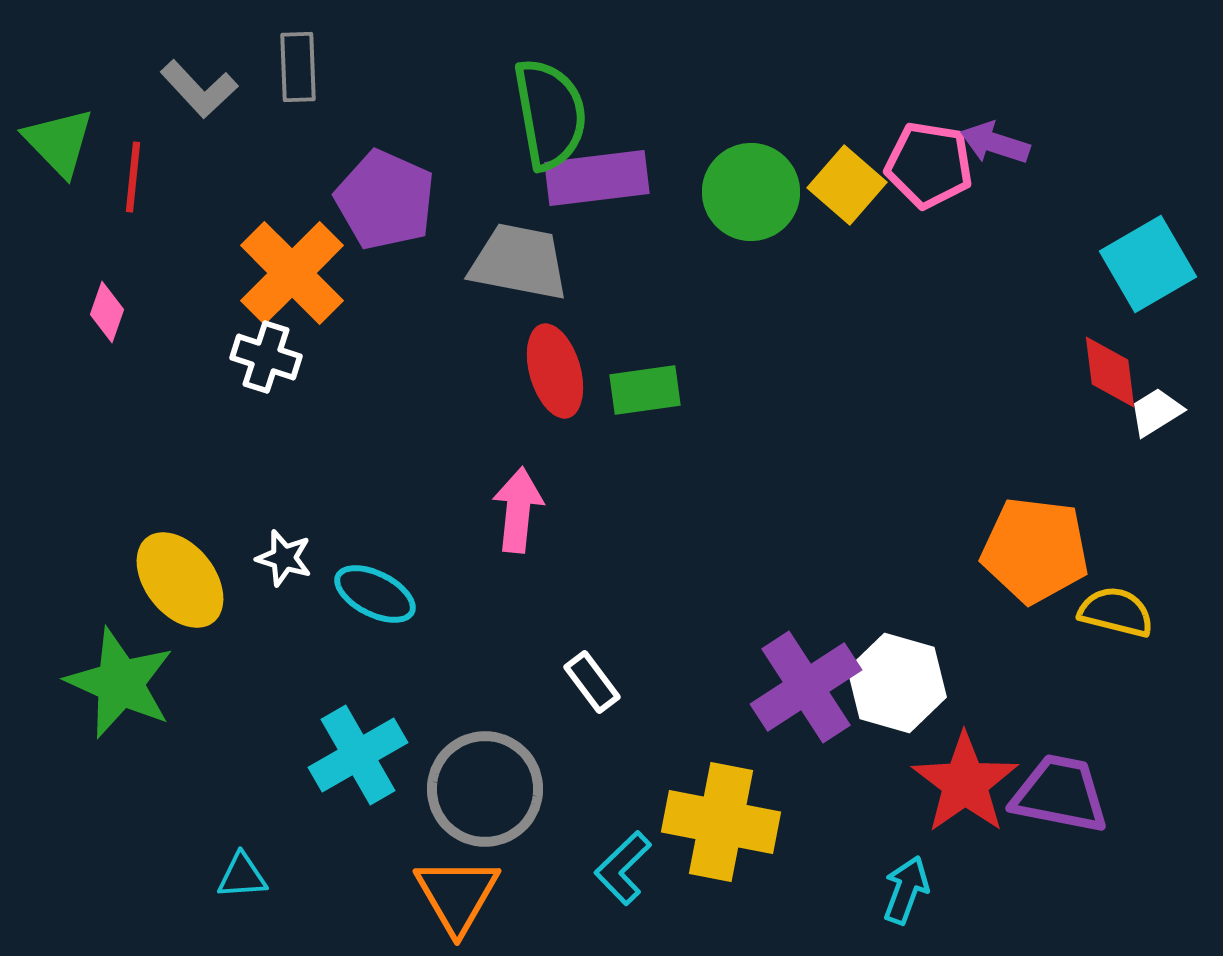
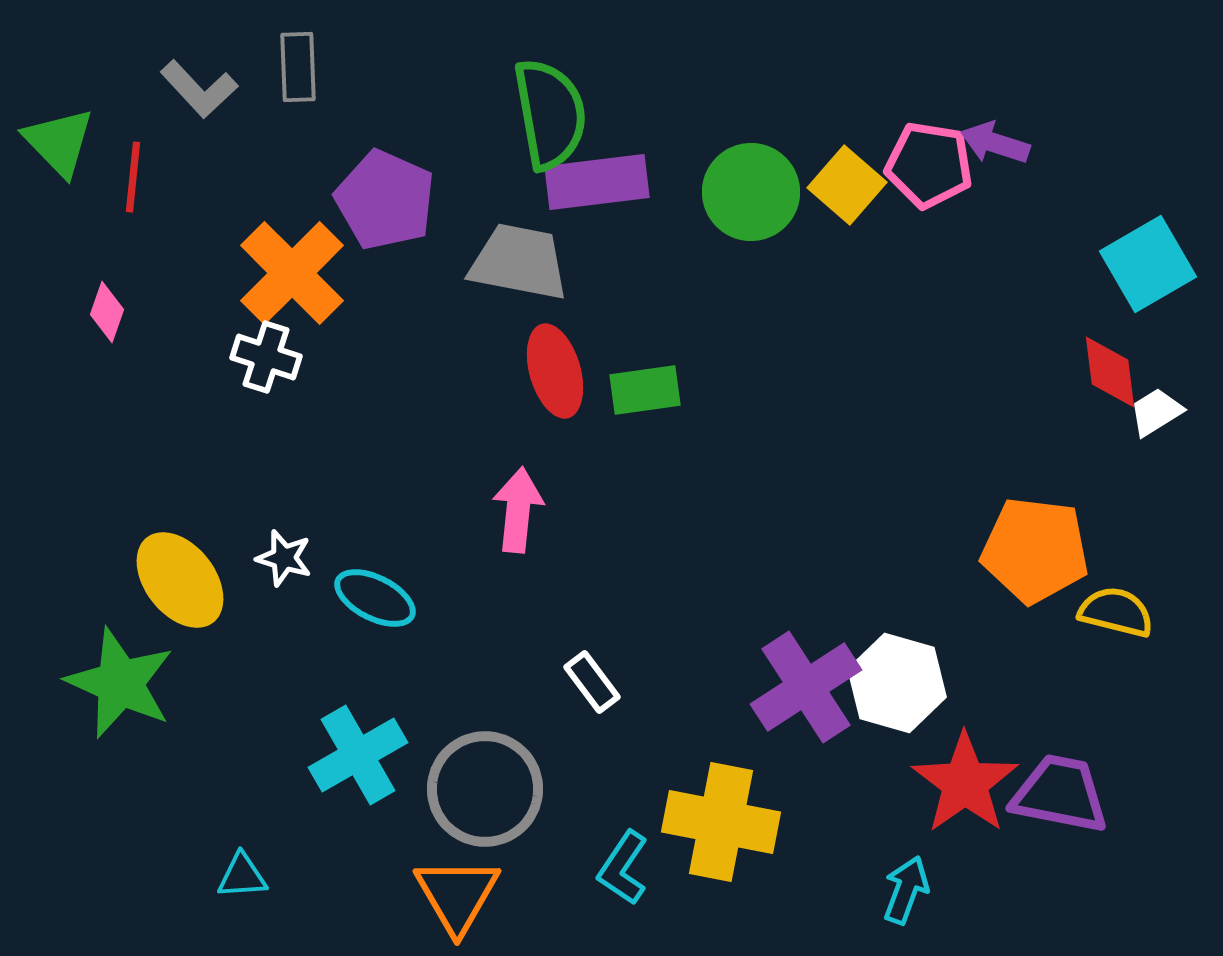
purple rectangle: moved 4 px down
cyan ellipse: moved 4 px down
cyan L-shape: rotated 12 degrees counterclockwise
